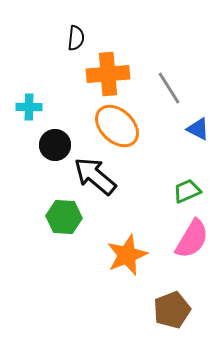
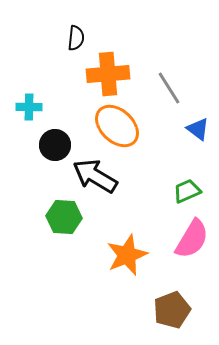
blue triangle: rotated 10 degrees clockwise
black arrow: rotated 9 degrees counterclockwise
